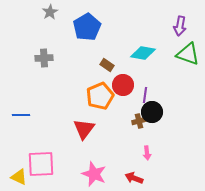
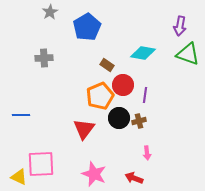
black circle: moved 33 px left, 6 px down
